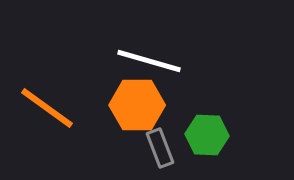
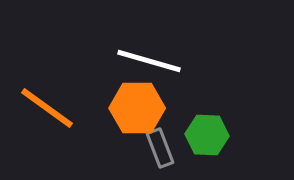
orange hexagon: moved 3 px down
